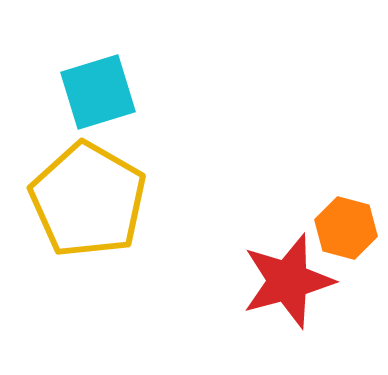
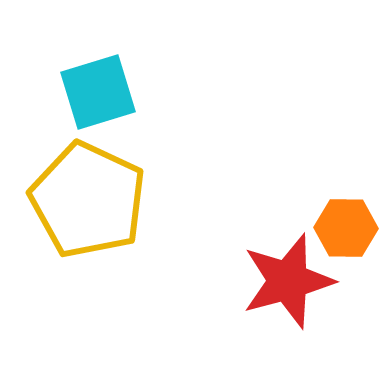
yellow pentagon: rotated 5 degrees counterclockwise
orange hexagon: rotated 14 degrees counterclockwise
